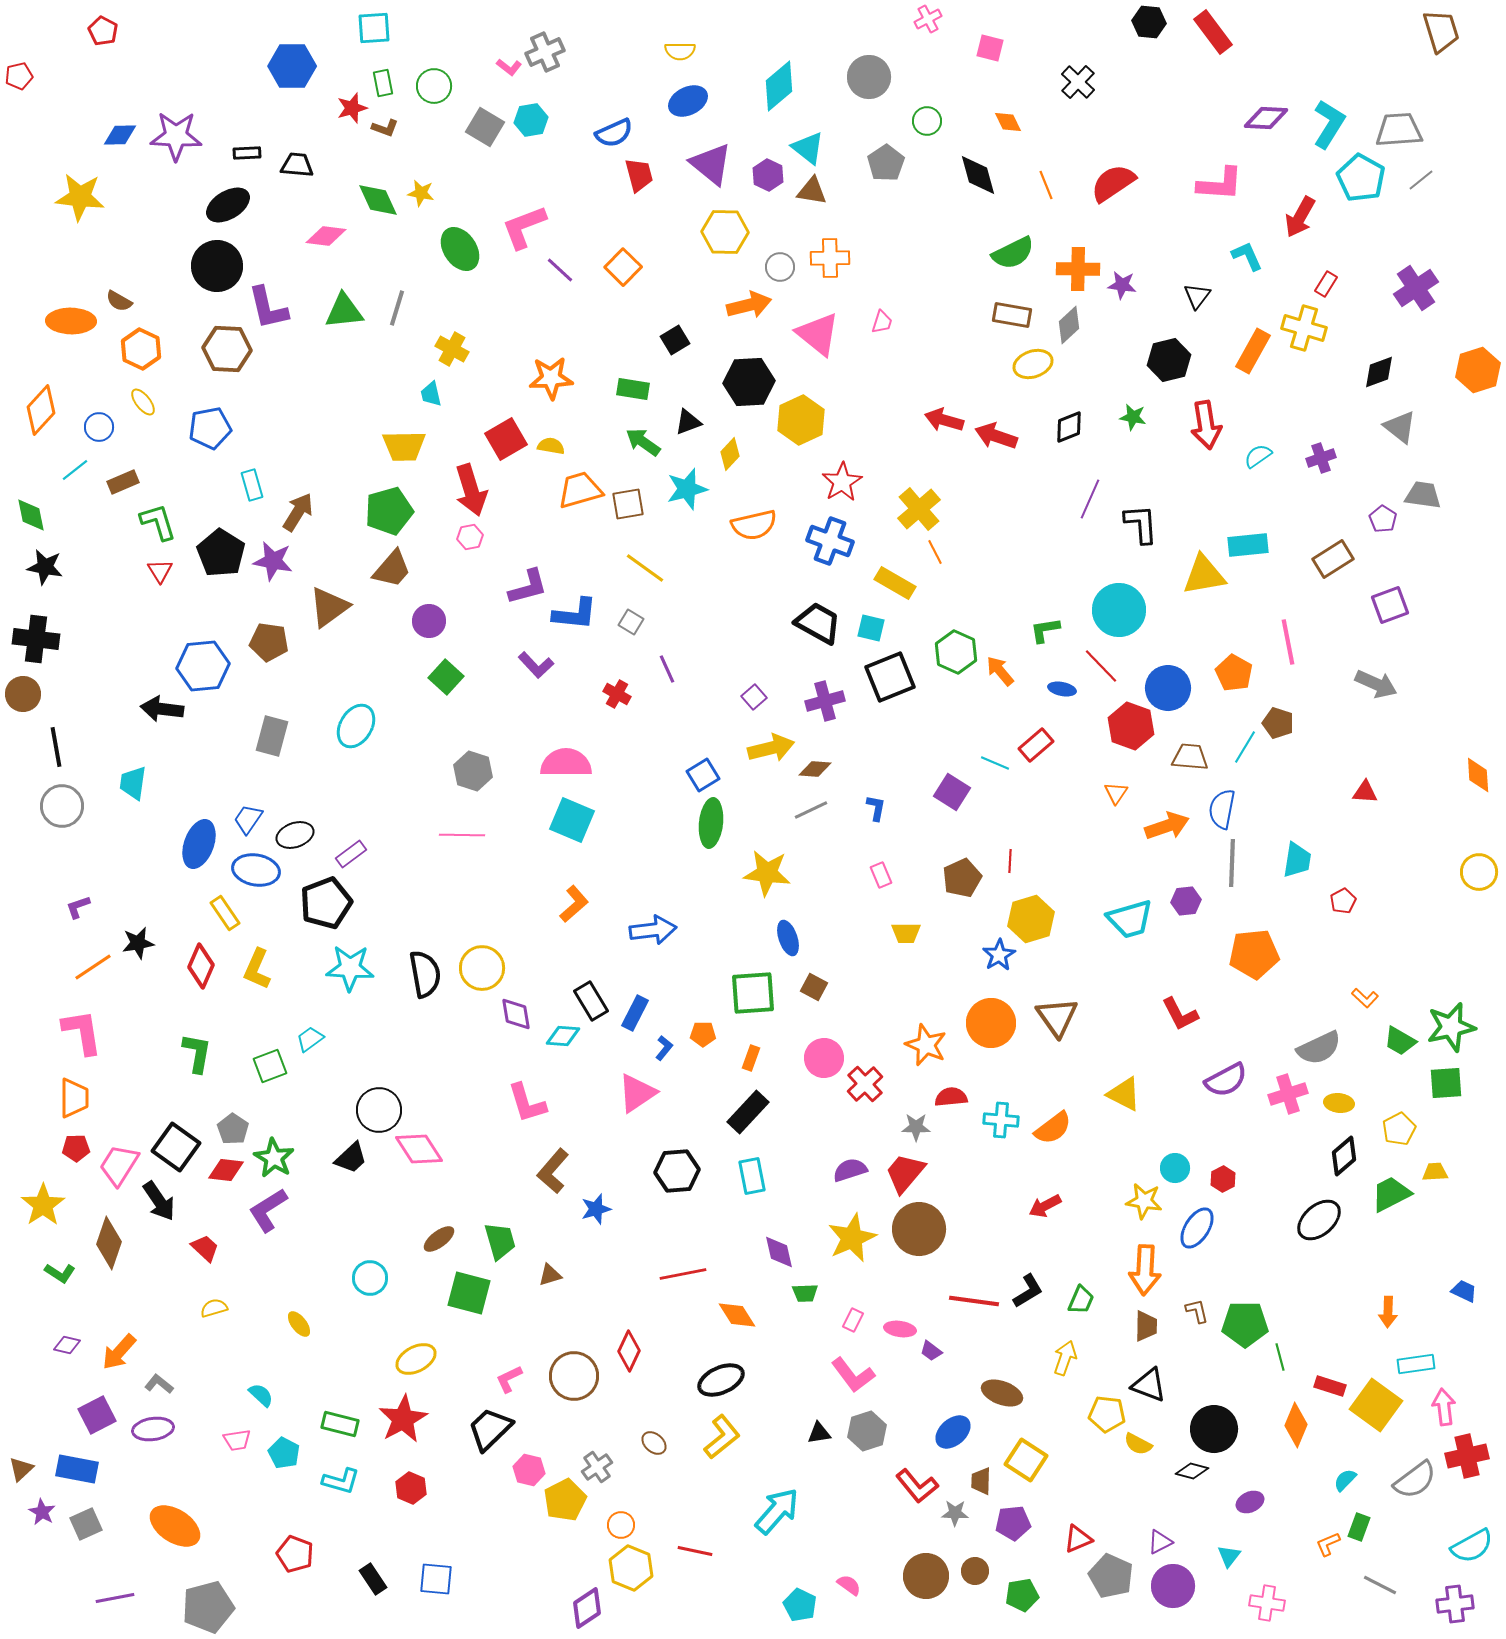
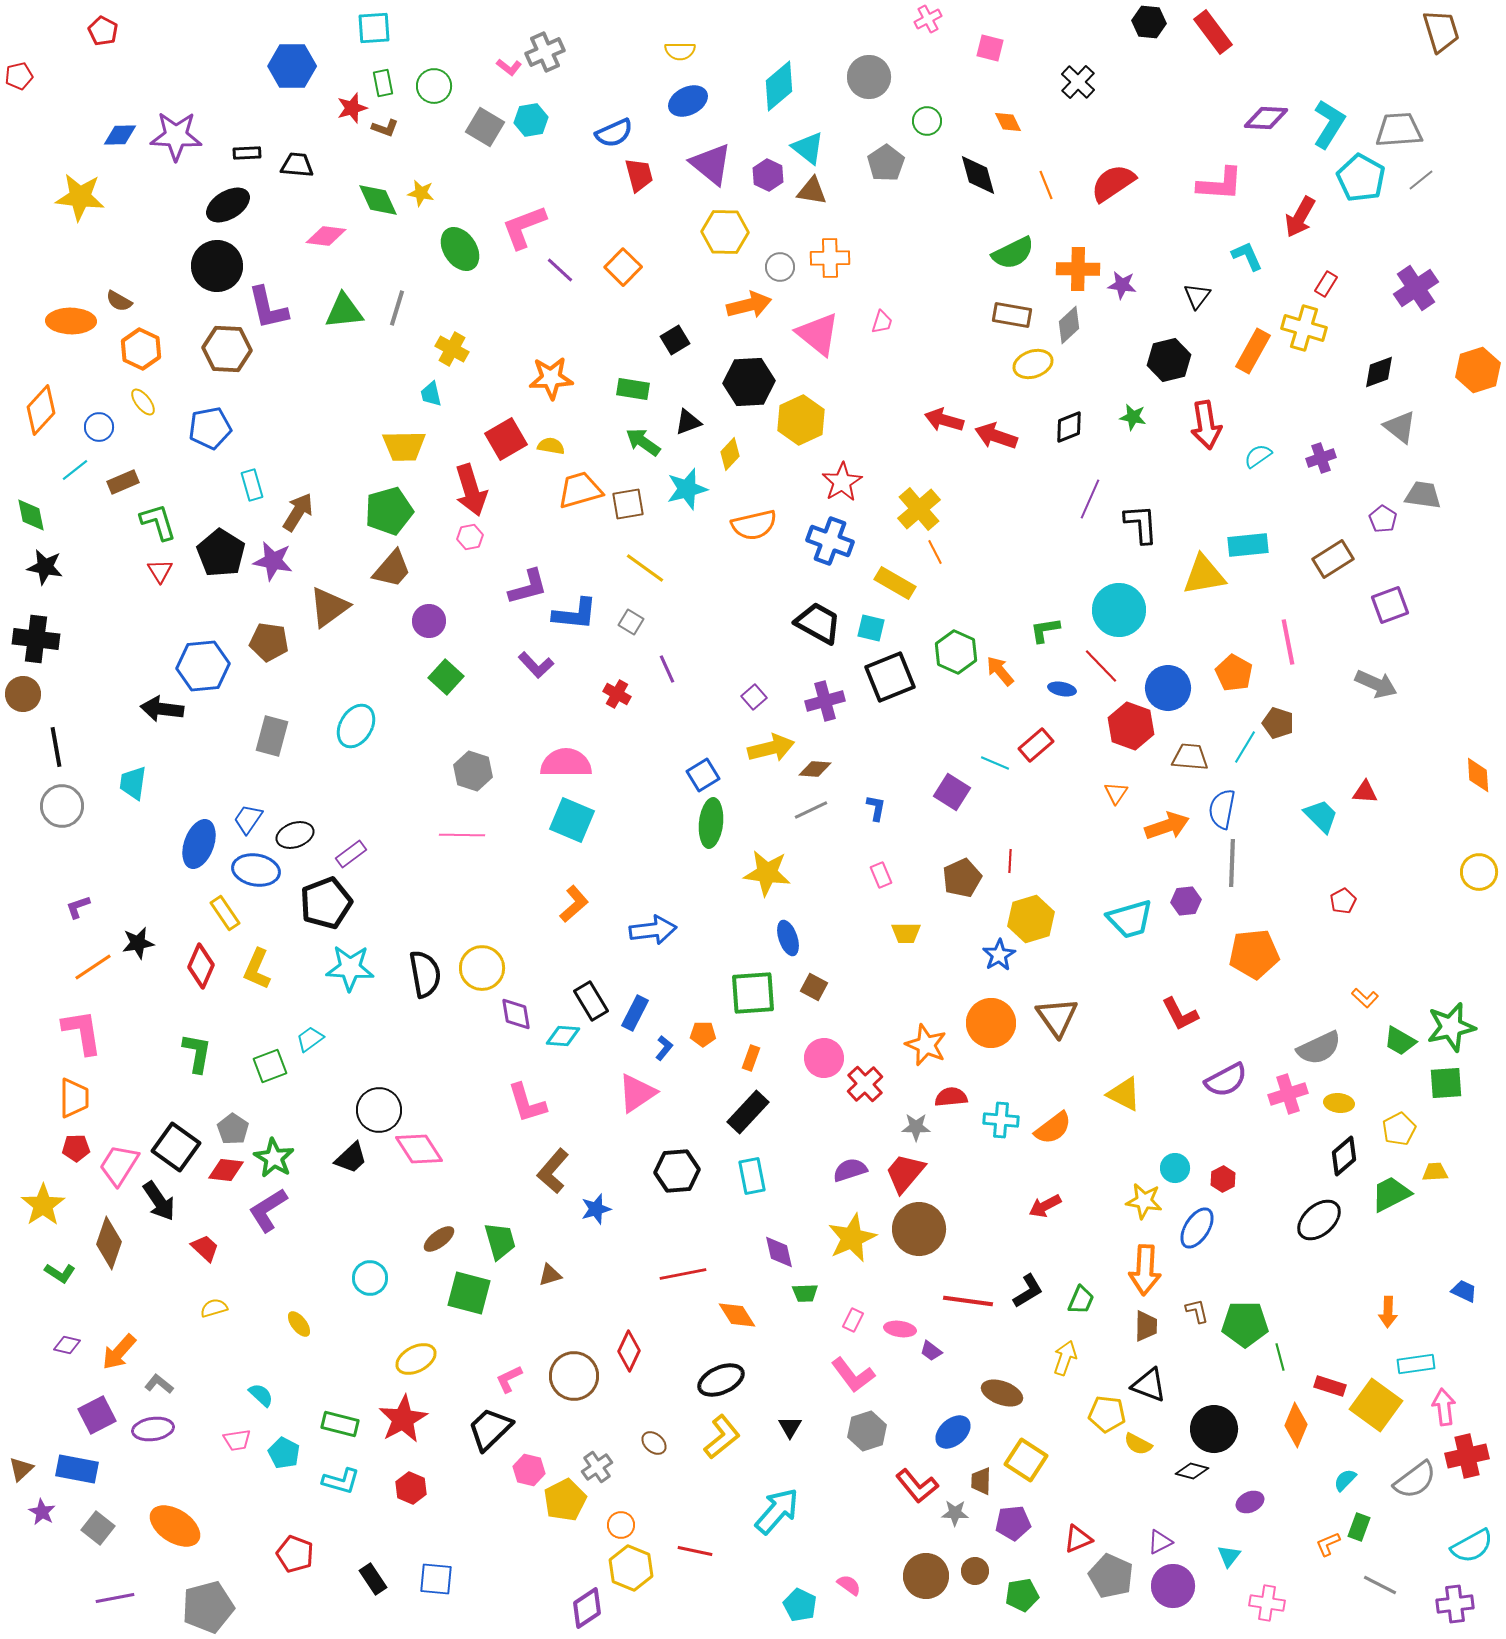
cyan trapezoid at (1297, 860): moved 24 px right, 44 px up; rotated 54 degrees counterclockwise
red line at (974, 1301): moved 6 px left
black triangle at (819, 1433): moved 29 px left, 6 px up; rotated 50 degrees counterclockwise
gray square at (86, 1524): moved 12 px right, 4 px down; rotated 28 degrees counterclockwise
